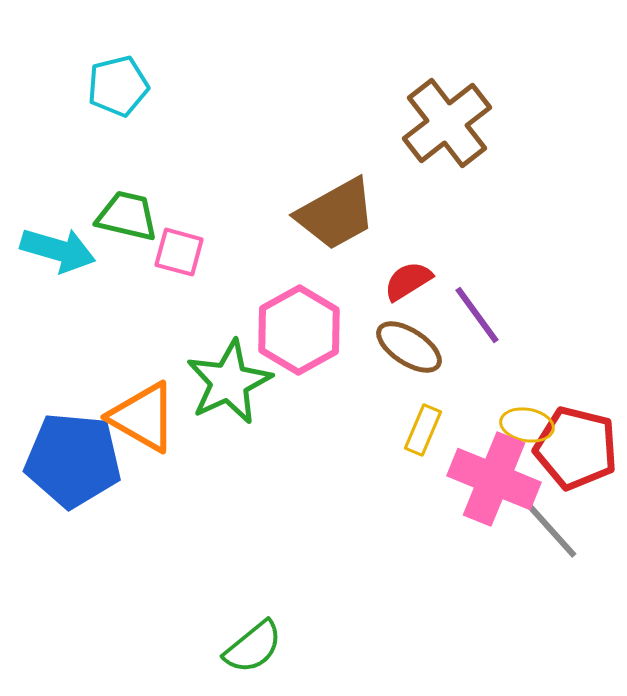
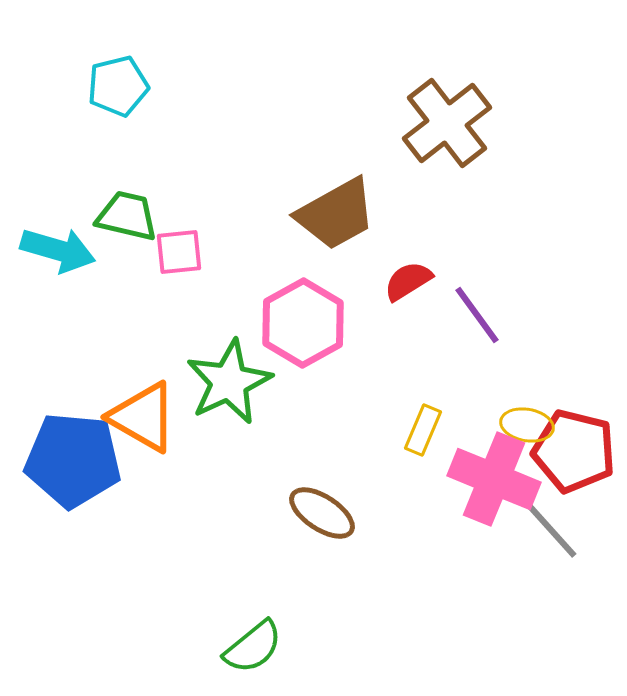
pink square: rotated 21 degrees counterclockwise
pink hexagon: moved 4 px right, 7 px up
brown ellipse: moved 87 px left, 166 px down
red pentagon: moved 2 px left, 3 px down
